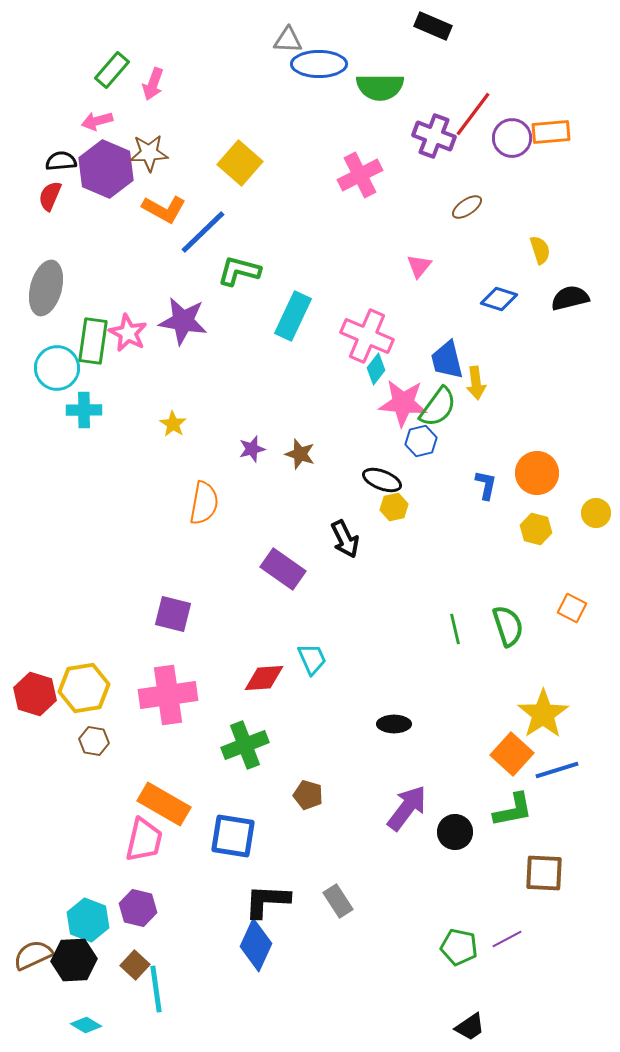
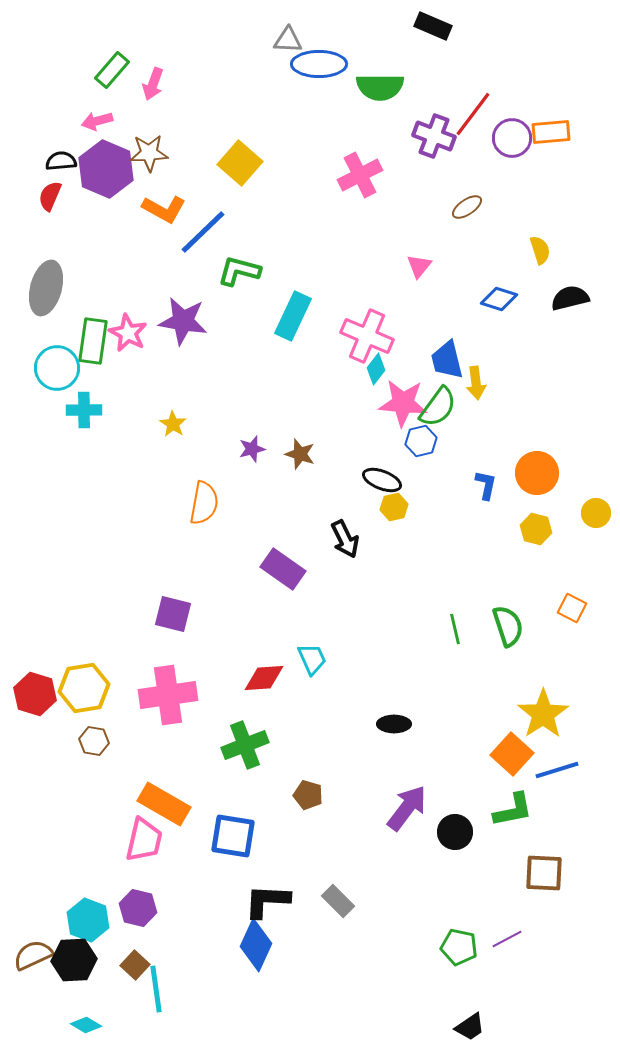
gray rectangle at (338, 901): rotated 12 degrees counterclockwise
